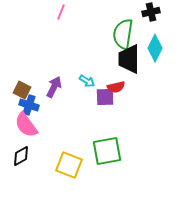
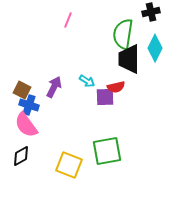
pink line: moved 7 px right, 8 px down
